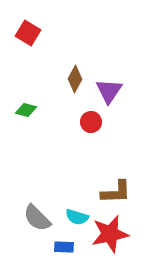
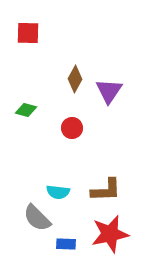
red square: rotated 30 degrees counterclockwise
red circle: moved 19 px left, 6 px down
brown L-shape: moved 10 px left, 2 px up
cyan semicircle: moved 19 px left, 25 px up; rotated 10 degrees counterclockwise
blue rectangle: moved 2 px right, 3 px up
